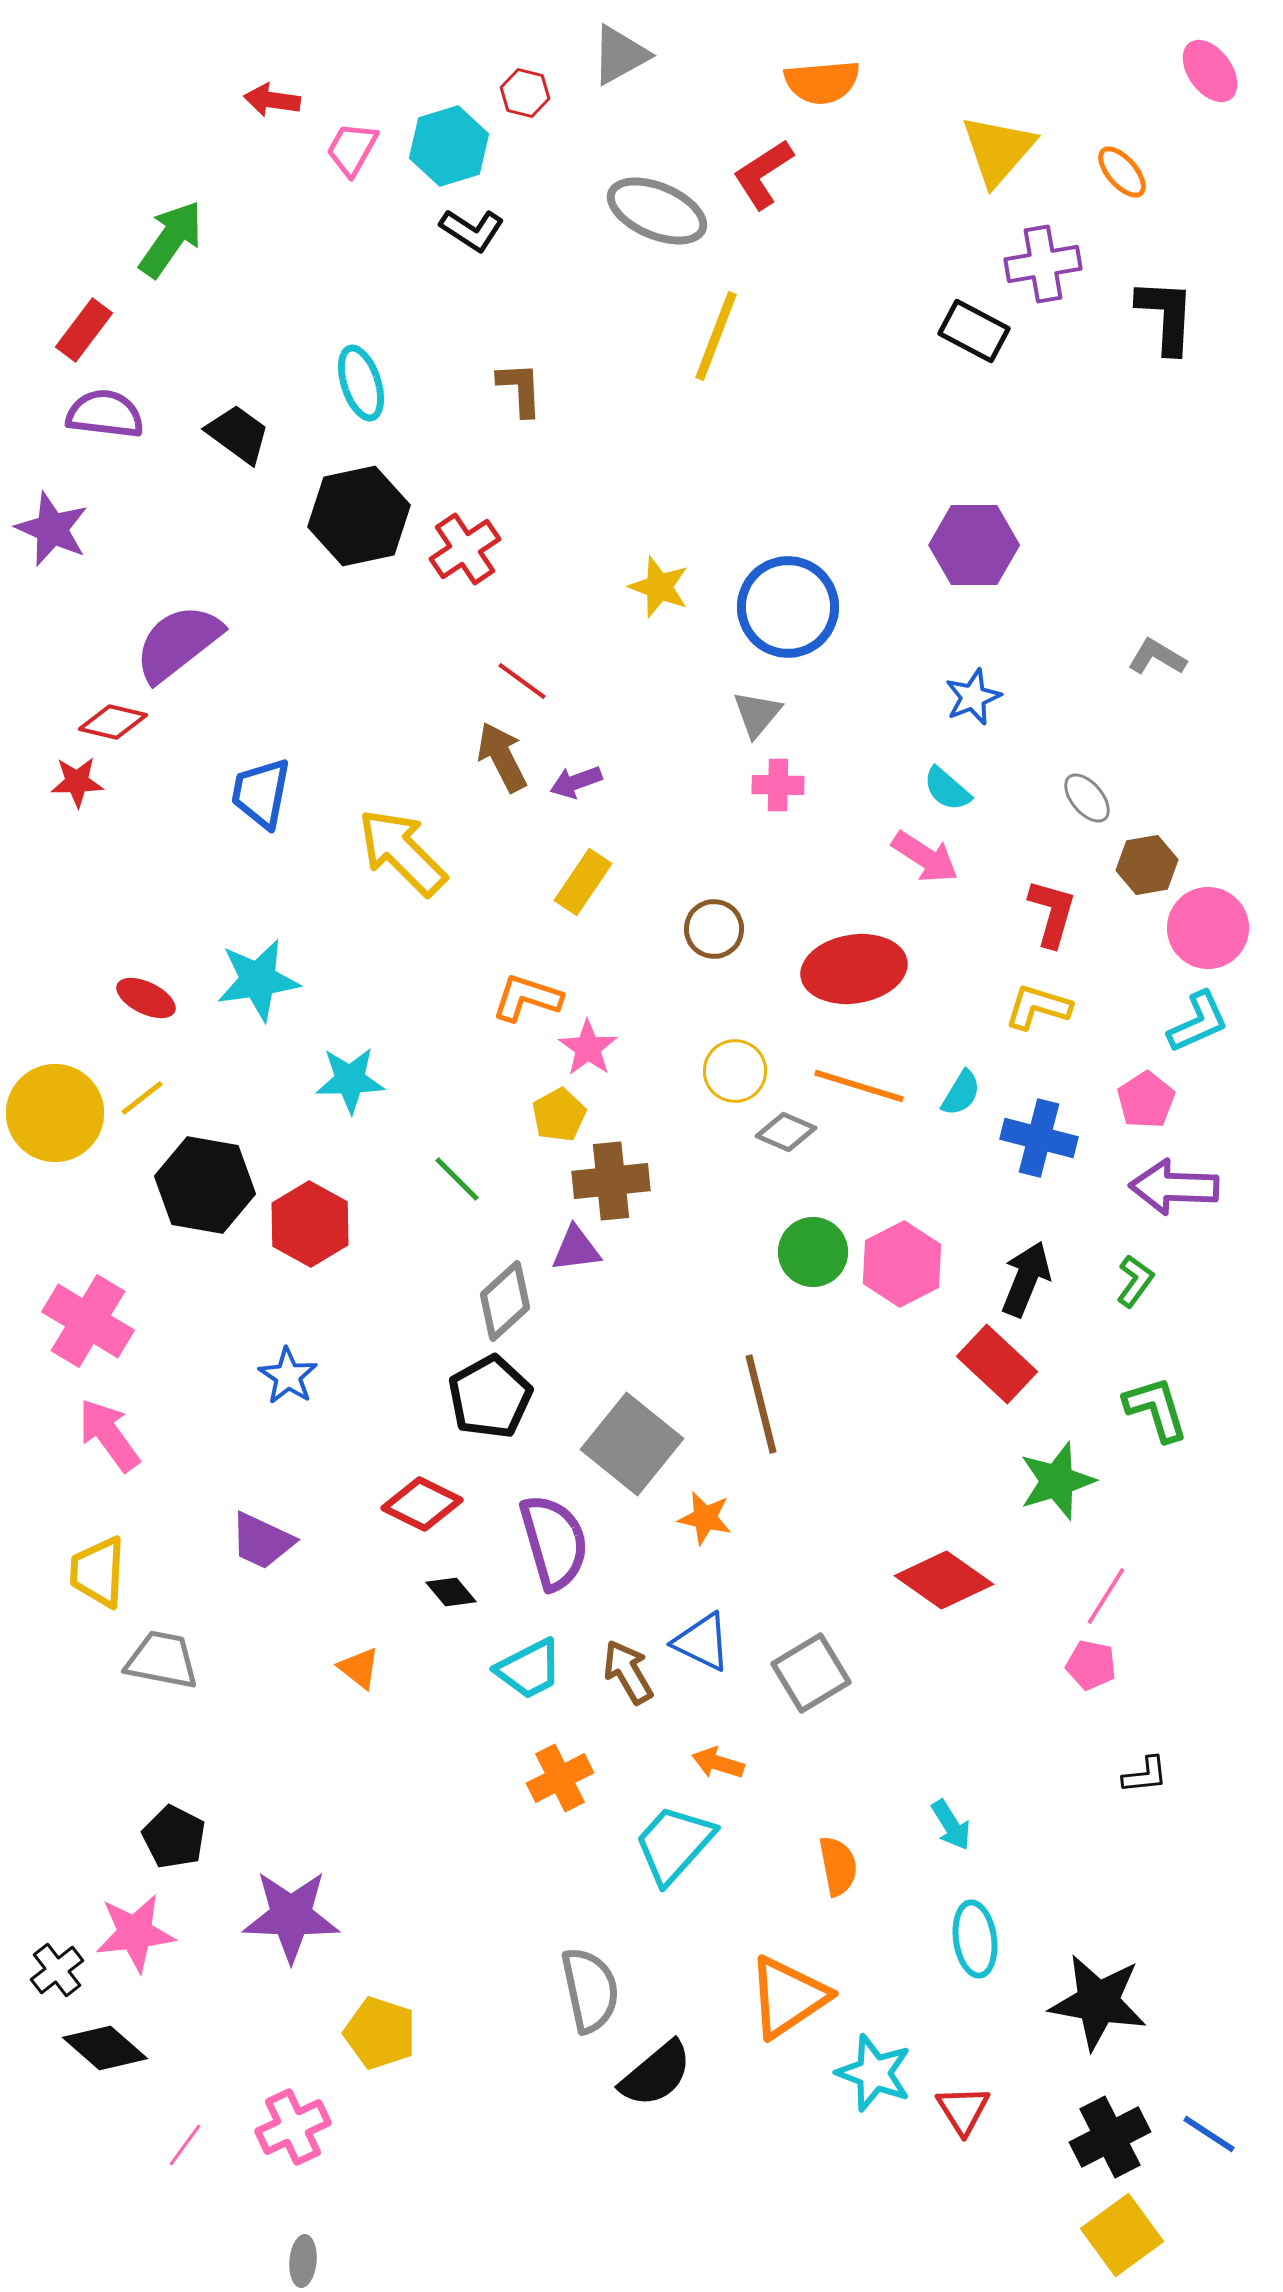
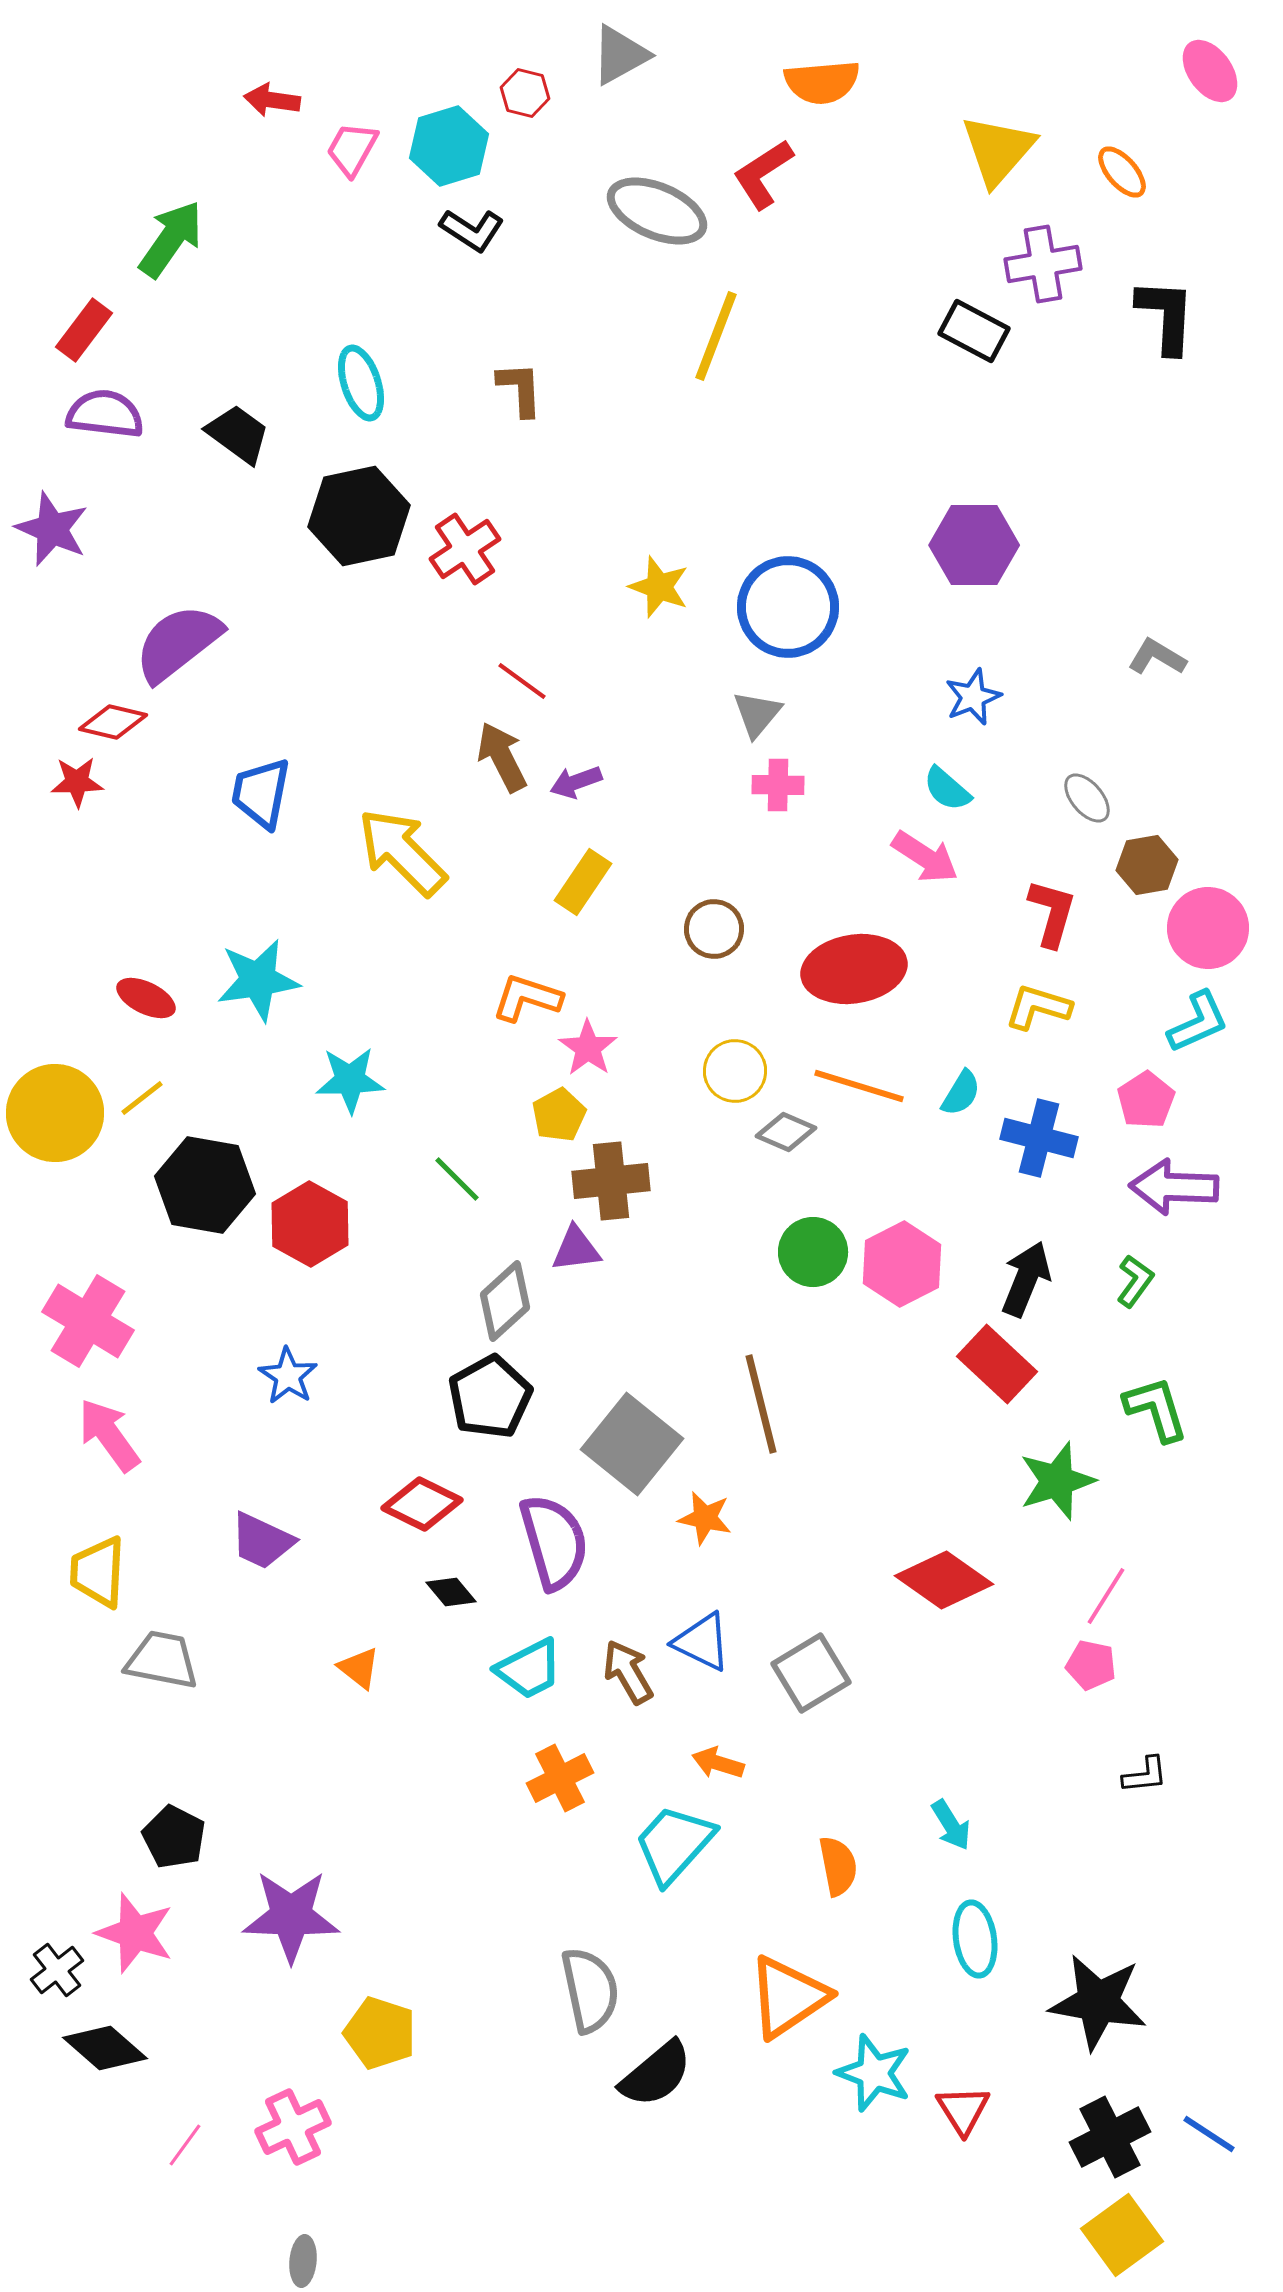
pink star at (135, 1933): rotated 26 degrees clockwise
